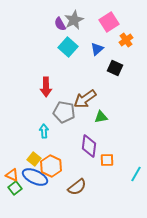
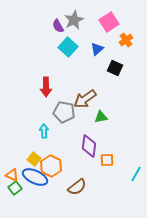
purple semicircle: moved 2 px left, 2 px down
